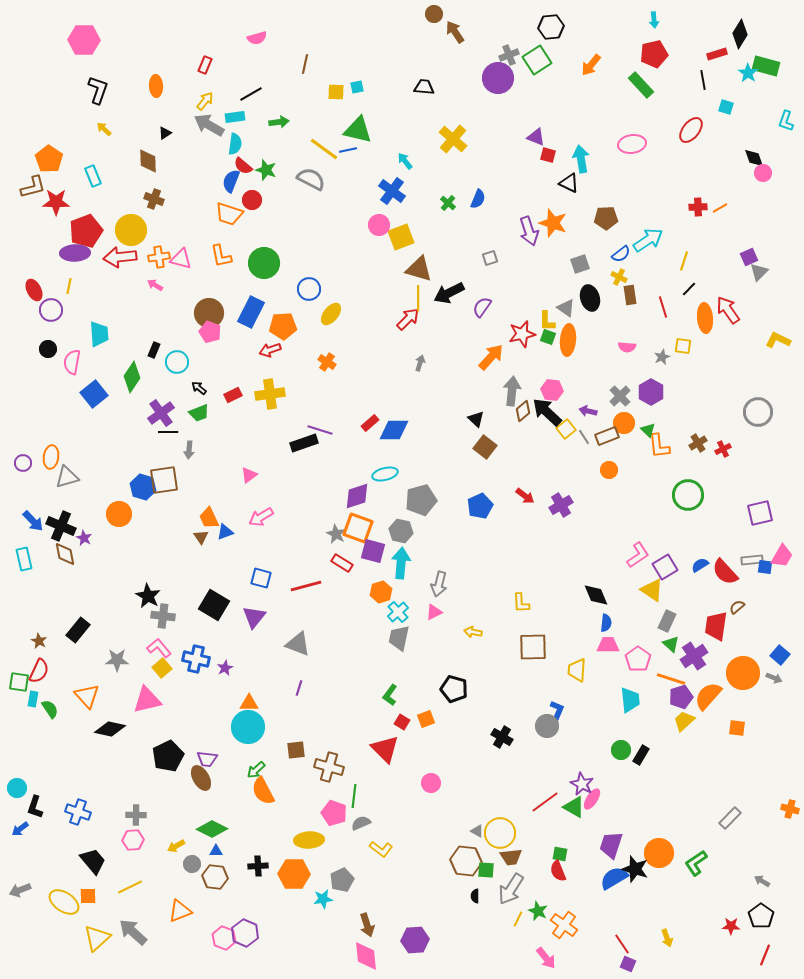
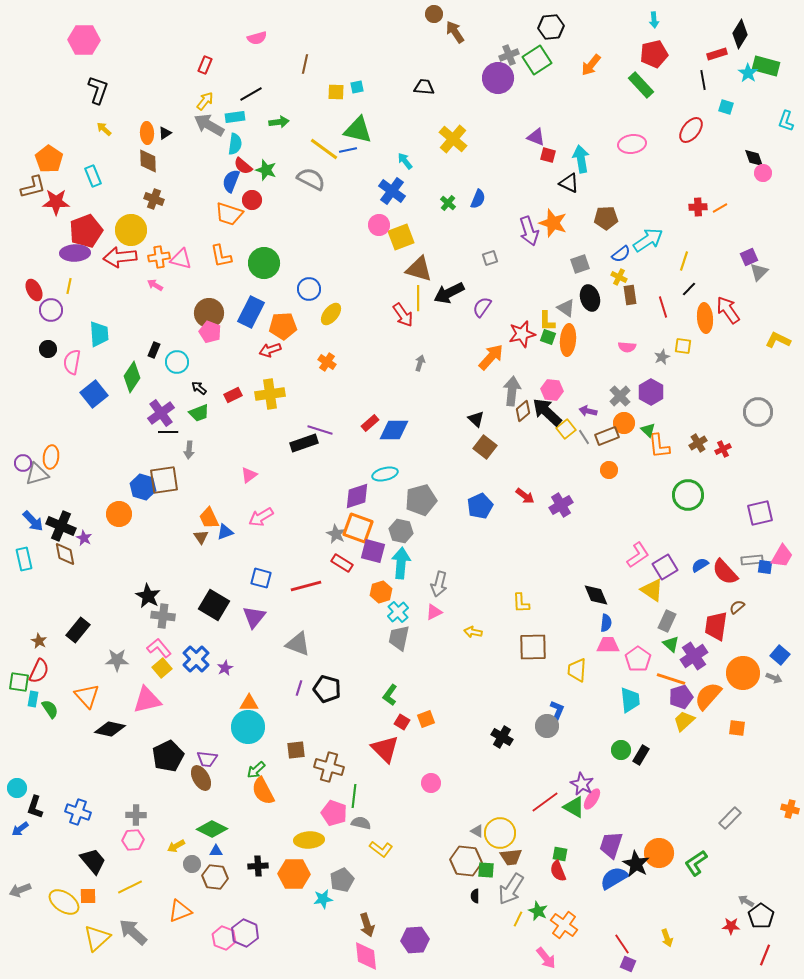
orange ellipse at (156, 86): moved 9 px left, 47 px down
red arrow at (408, 319): moved 5 px left, 4 px up; rotated 100 degrees clockwise
gray triangle at (67, 477): moved 30 px left, 3 px up
blue cross at (196, 659): rotated 32 degrees clockwise
black pentagon at (454, 689): moved 127 px left
gray semicircle at (361, 823): rotated 36 degrees clockwise
black star at (635, 869): moved 1 px right, 5 px up; rotated 12 degrees clockwise
gray arrow at (762, 881): moved 16 px left, 20 px down
